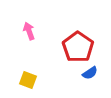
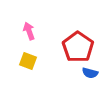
blue semicircle: rotated 49 degrees clockwise
yellow square: moved 19 px up
